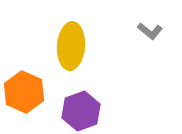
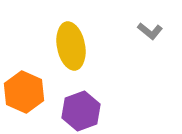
yellow ellipse: rotated 15 degrees counterclockwise
